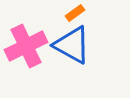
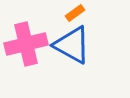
pink cross: moved 2 px up; rotated 12 degrees clockwise
